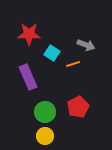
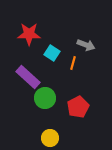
orange line: moved 1 px up; rotated 56 degrees counterclockwise
purple rectangle: rotated 25 degrees counterclockwise
green circle: moved 14 px up
yellow circle: moved 5 px right, 2 px down
